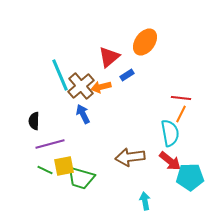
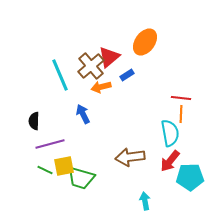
brown cross: moved 10 px right, 20 px up
orange line: rotated 24 degrees counterclockwise
red arrow: rotated 90 degrees clockwise
